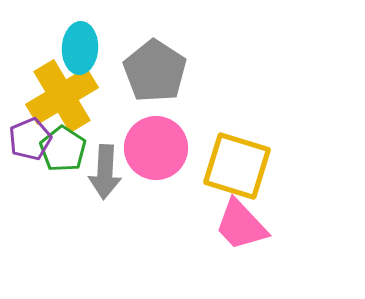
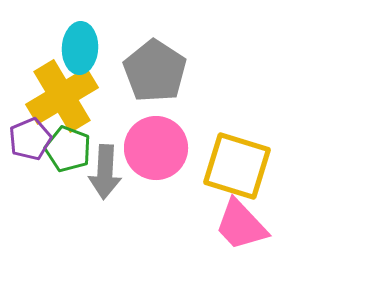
green pentagon: moved 5 px right; rotated 12 degrees counterclockwise
